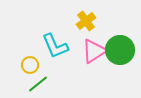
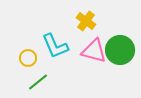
yellow cross: rotated 18 degrees counterclockwise
pink triangle: rotated 48 degrees clockwise
yellow circle: moved 2 px left, 7 px up
green line: moved 2 px up
